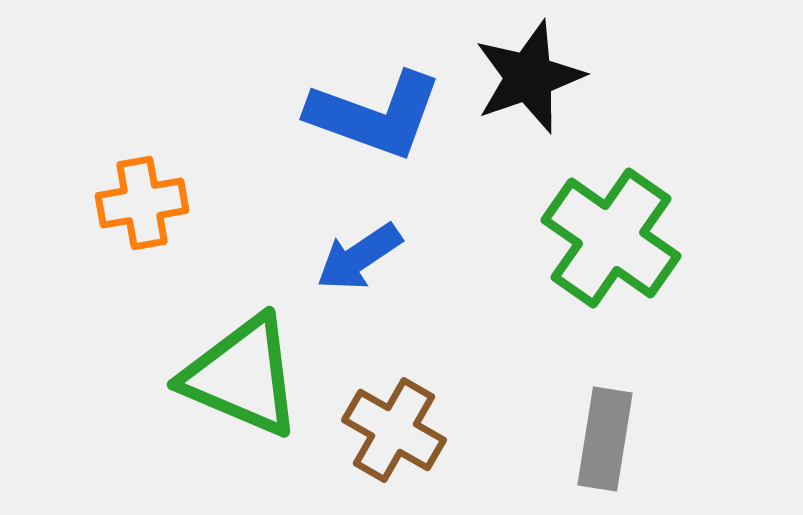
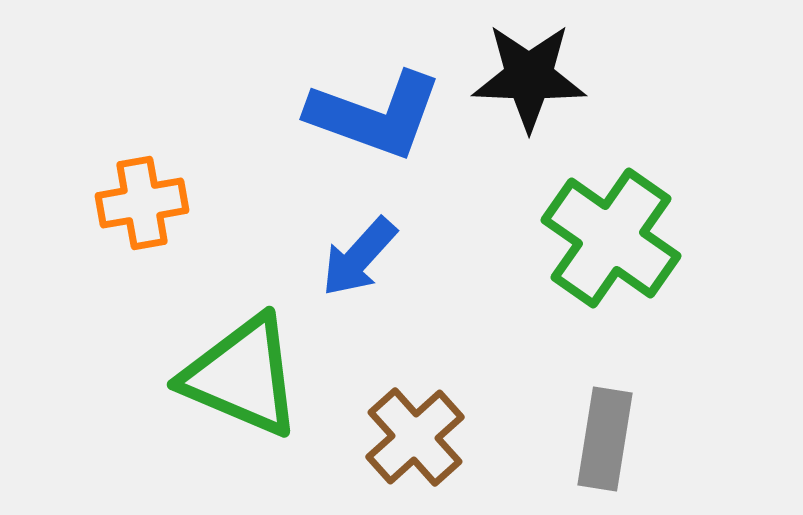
black star: rotated 21 degrees clockwise
blue arrow: rotated 14 degrees counterclockwise
brown cross: moved 21 px right, 7 px down; rotated 18 degrees clockwise
